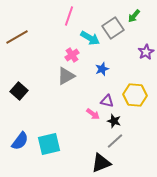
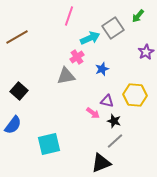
green arrow: moved 4 px right
cyan arrow: rotated 54 degrees counterclockwise
pink cross: moved 5 px right, 2 px down
gray triangle: rotated 18 degrees clockwise
pink arrow: moved 1 px up
blue semicircle: moved 7 px left, 16 px up
